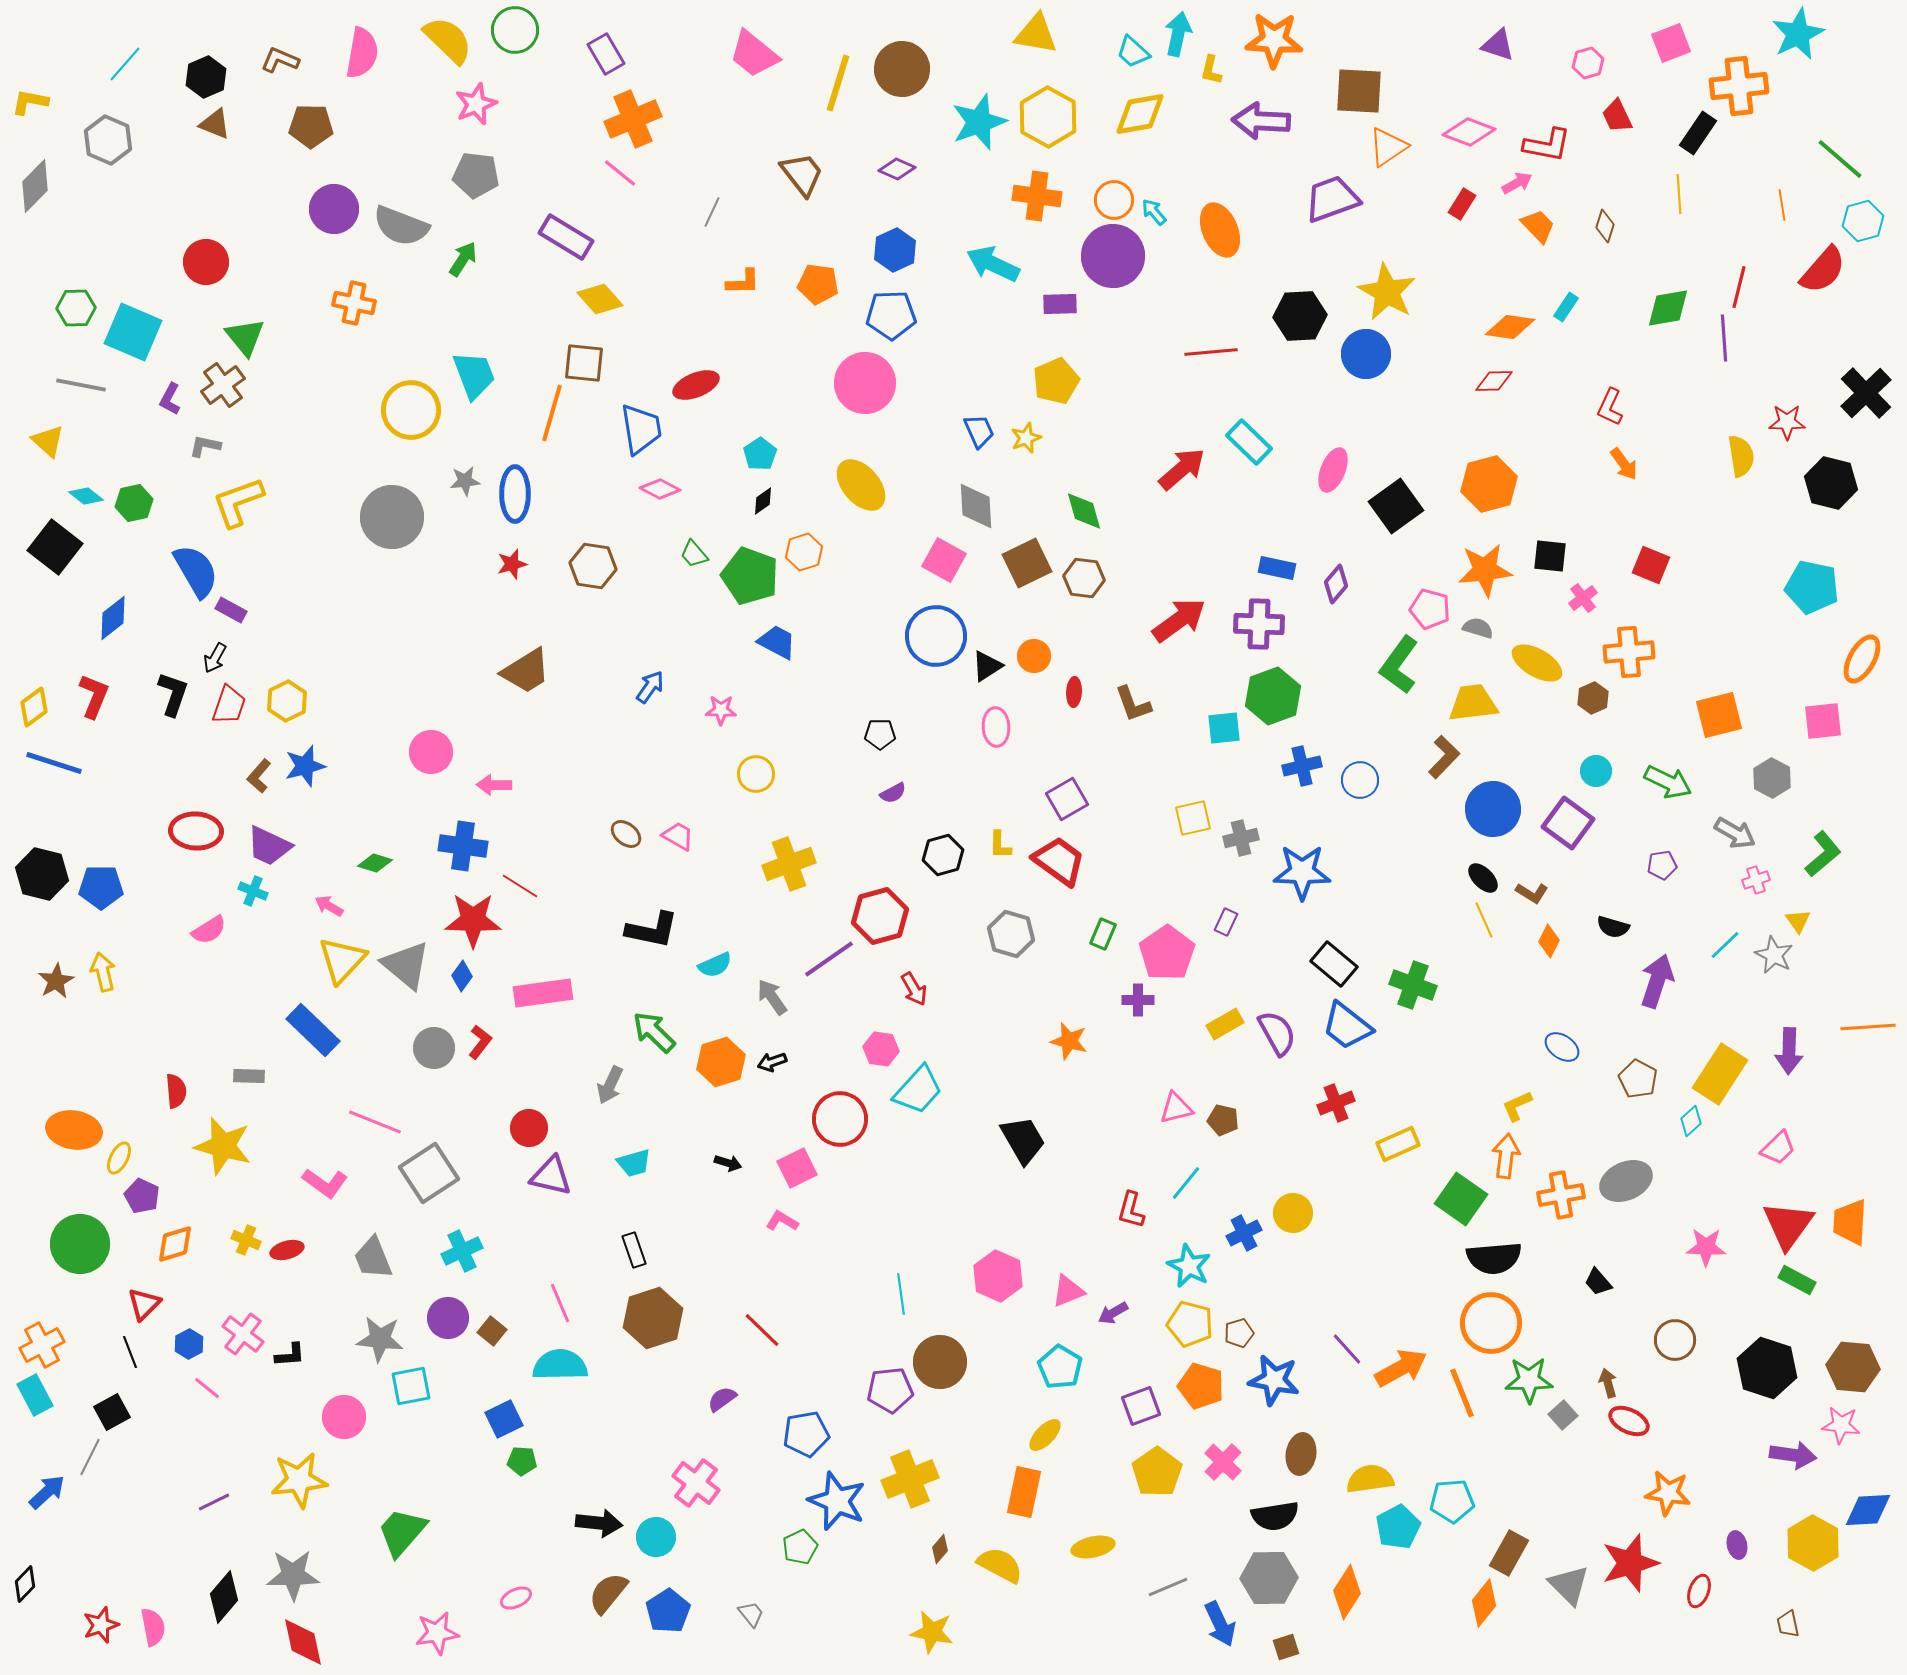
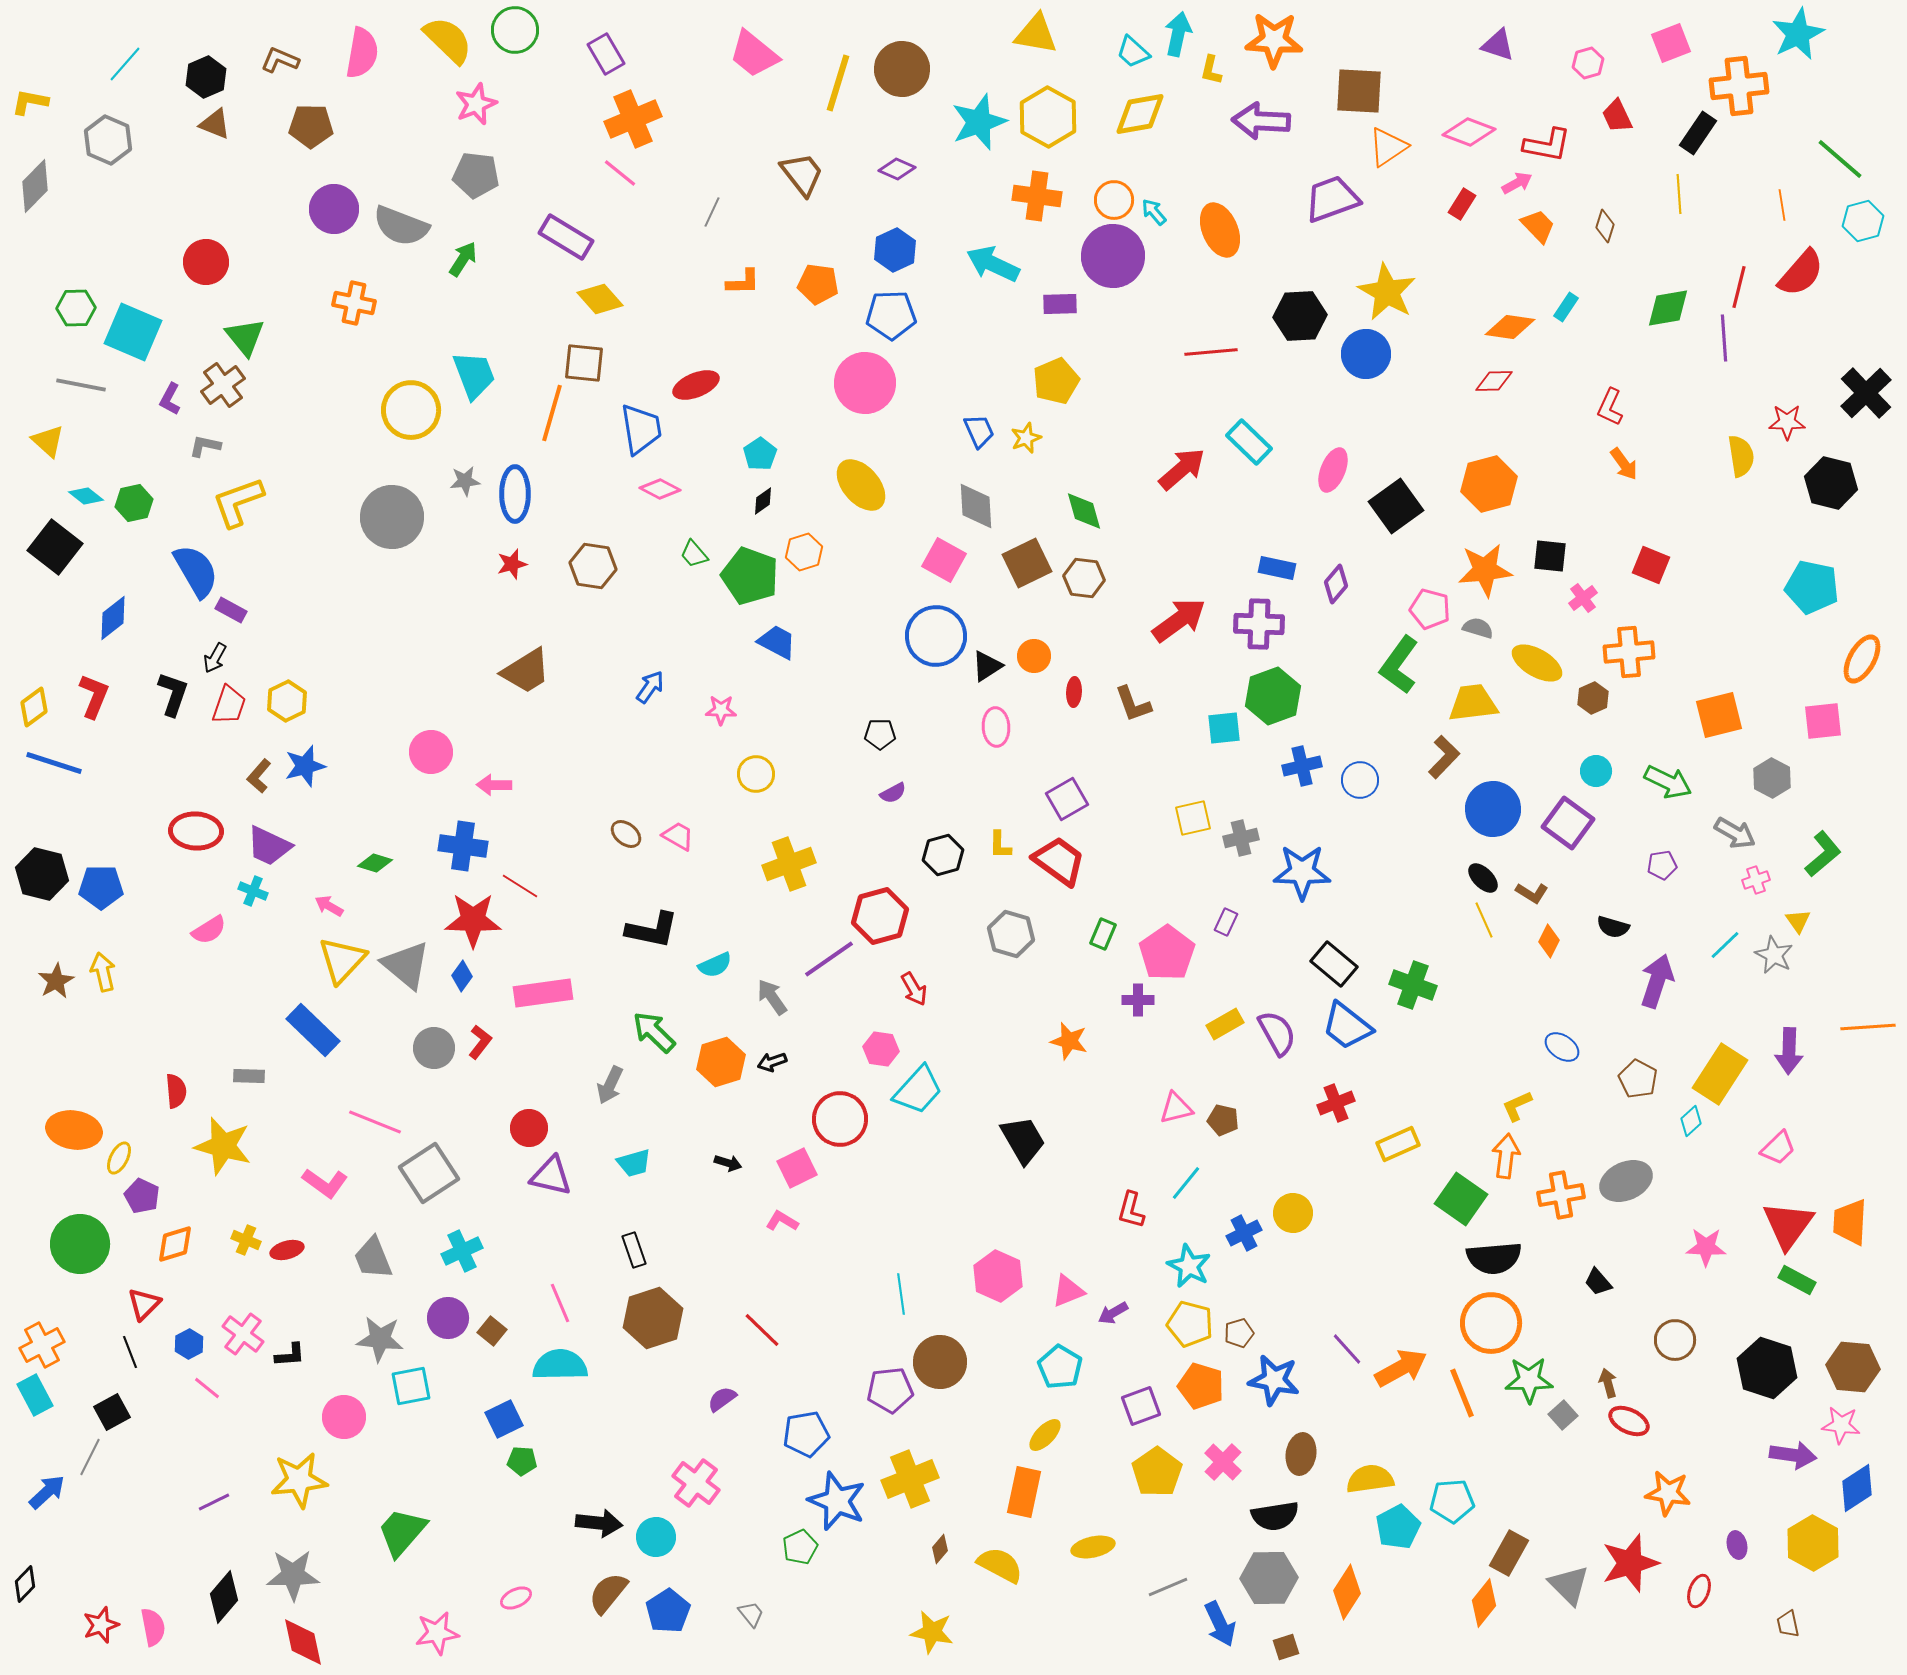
red semicircle at (1823, 270): moved 22 px left, 3 px down
blue diamond at (1868, 1510): moved 11 px left, 22 px up; rotated 30 degrees counterclockwise
